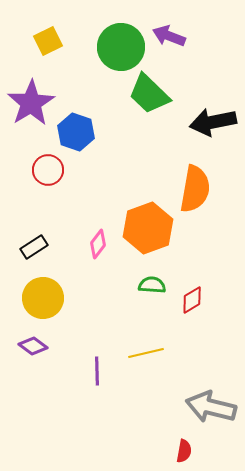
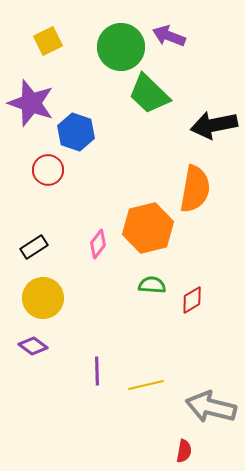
purple star: rotated 21 degrees counterclockwise
black arrow: moved 1 px right, 3 px down
orange hexagon: rotated 6 degrees clockwise
yellow line: moved 32 px down
